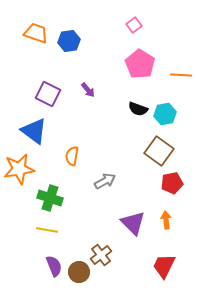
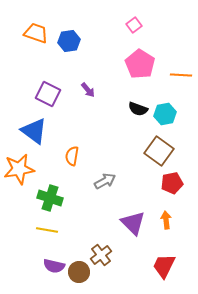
purple semicircle: rotated 125 degrees clockwise
